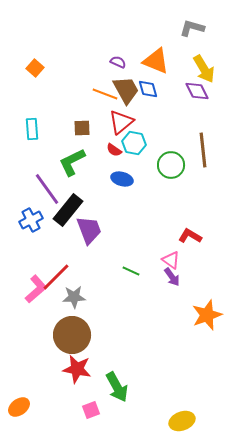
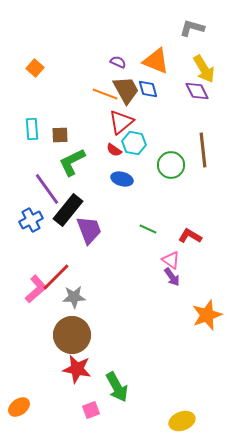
brown square: moved 22 px left, 7 px down
green line: moved 17 px right, 42 px up
